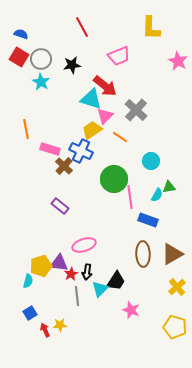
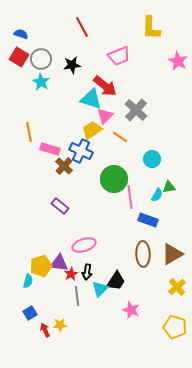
orange line at (26, 129): moved 3 px right, 3 px down
cyan circle at (151, 161): moved 1 px right, 2 px up
